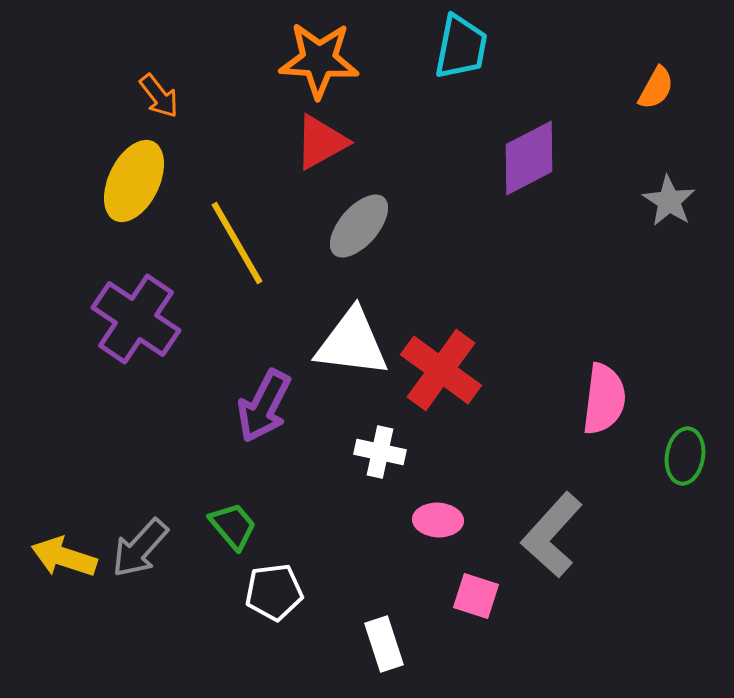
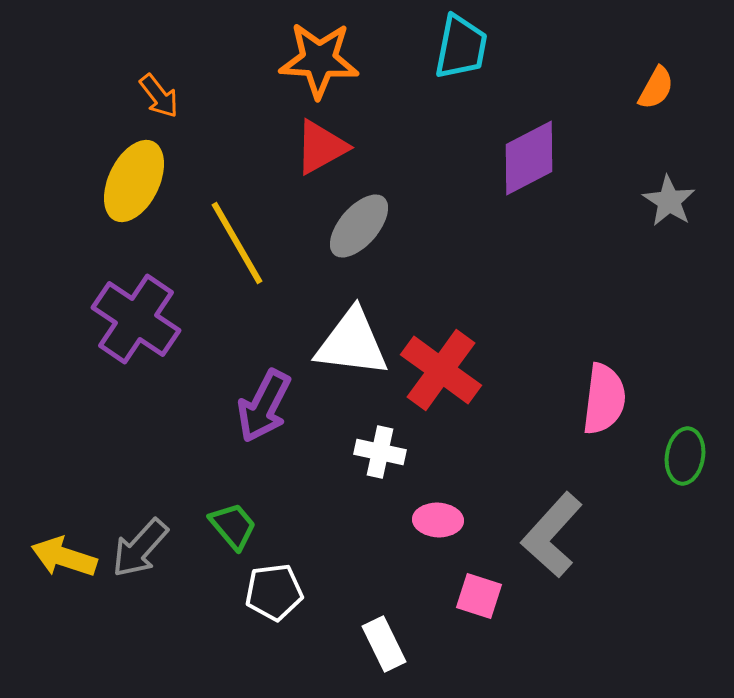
red triangle: moved 5 px down
pink square: moved 3 px right
white rectangle: rotated 8 degrees counterclockwise
